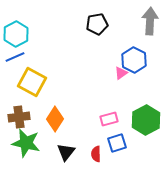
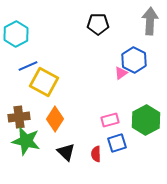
black pentagon: moved 1 px right; rotated 10 degrees clockwise
blue line: moved 13 px right, 9 px down
yellow square: moved 12 px right
pink rectangle: moved 1 px right, 1 px down
green star: moved 2 px up
black triangle: rotated 24 degrees counterclockwise
